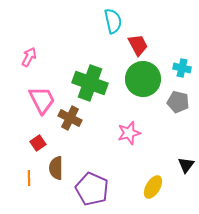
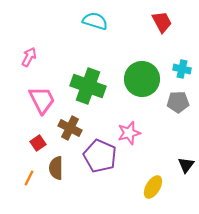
cyan semicircle: moved 18 px left; rotated 60 degrees counterclockwise
red trapezoid: moved 24 px right, 23 px up
cyan cross: moved 1 px down
green circle: moved 1 px left
green cross: moved 2 px left, 3 px down
gray pentagon: rotated 15 degrees counterclockwise
brown cross: moved 10 px down
orange line: rotated 28 degrees clockwise
purple pentagon: moved 8 px right, 33 px up
